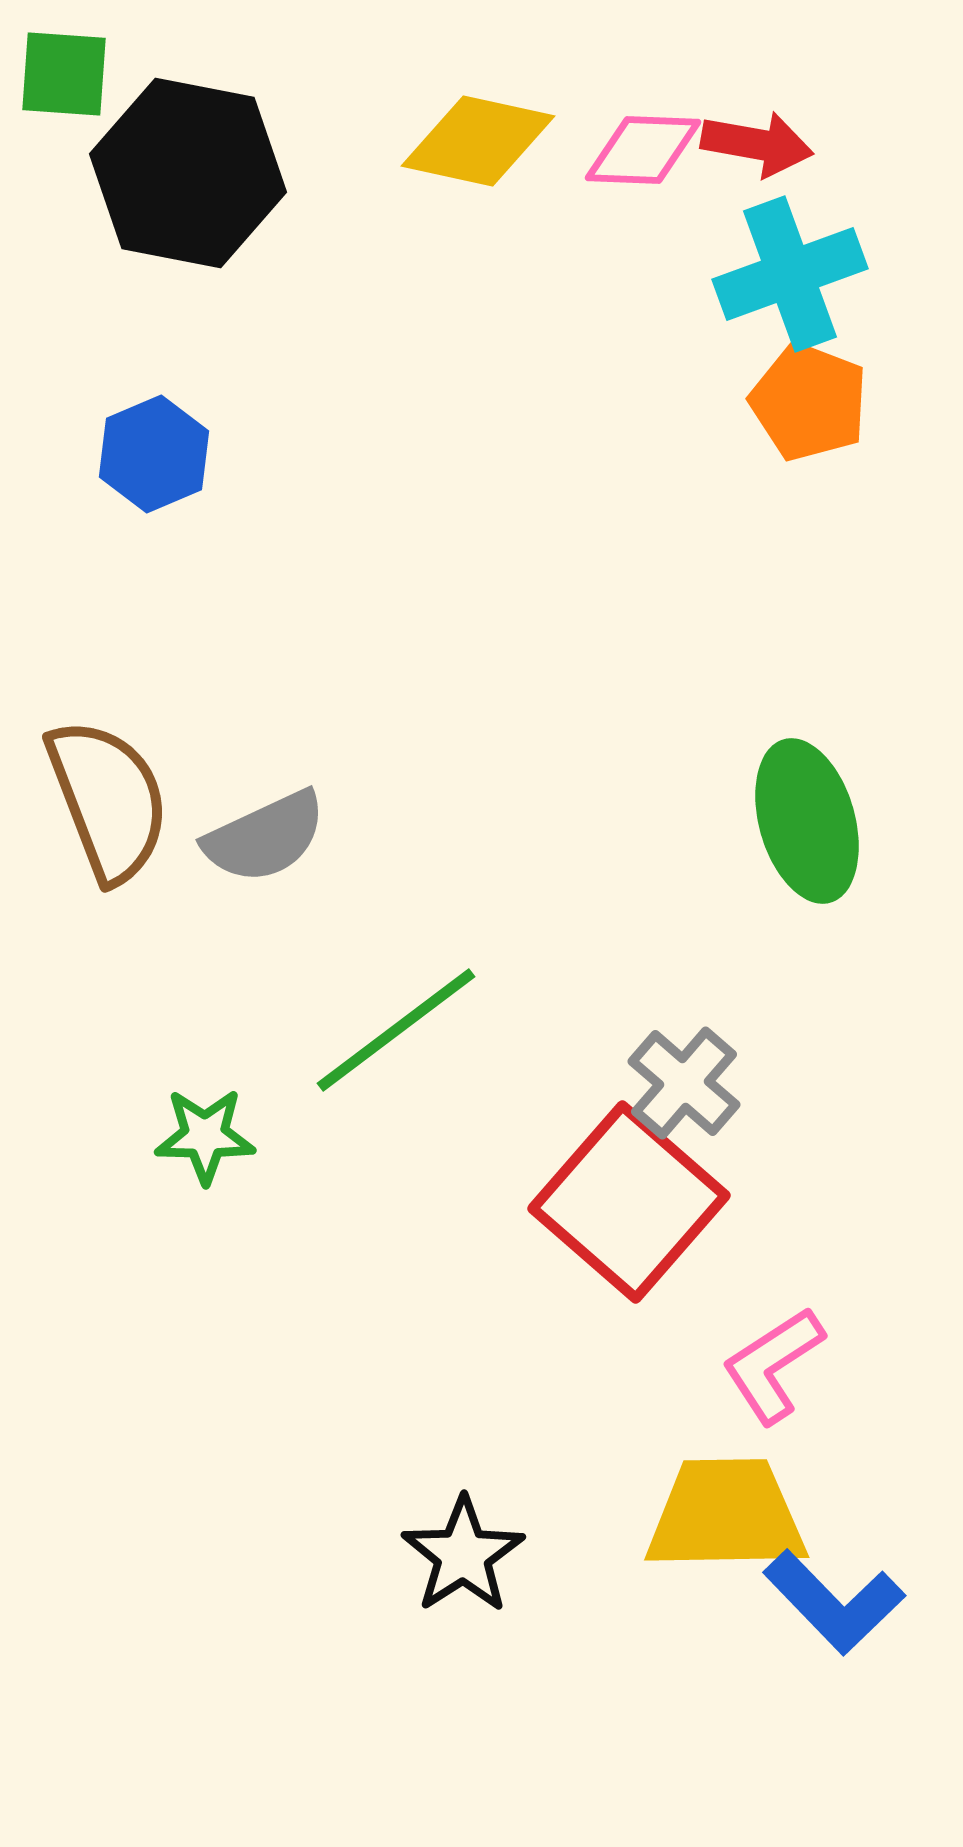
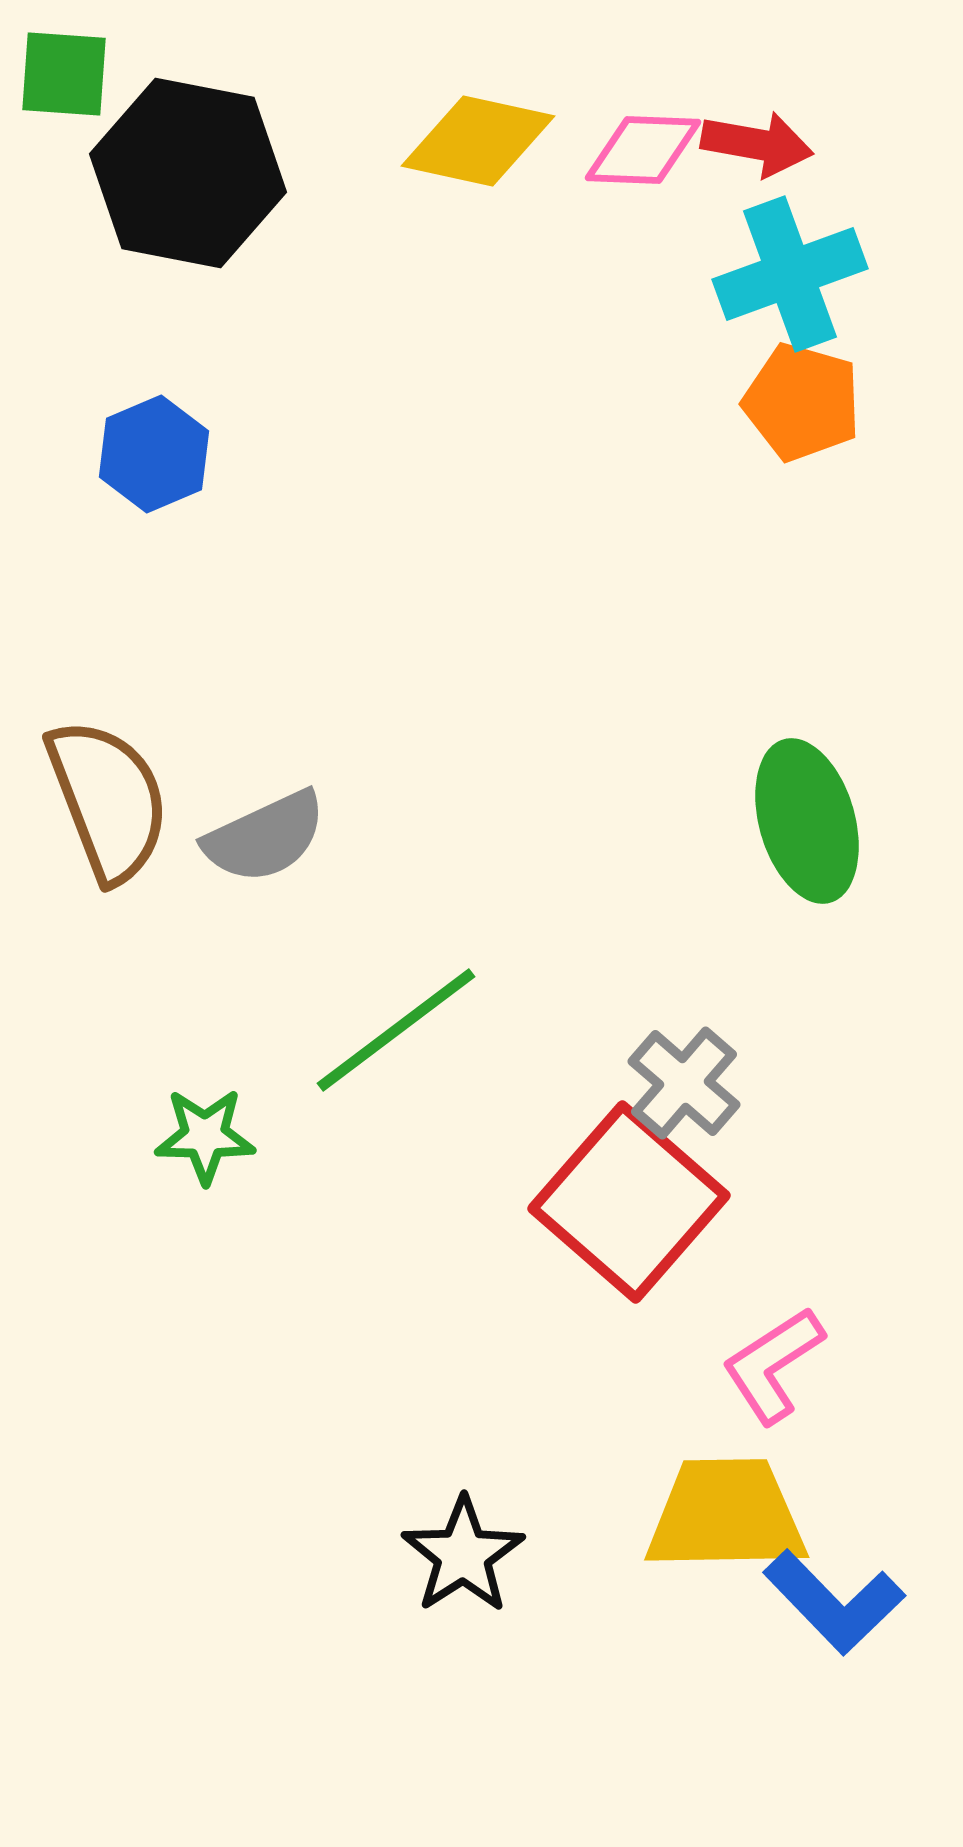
orange pentagon: moved 7 px left; rotated 5 degrees counterclockwise
